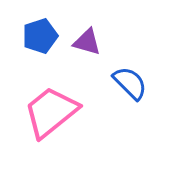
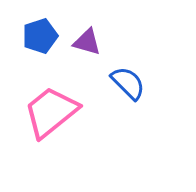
blue semicircle: moved 2 px left
